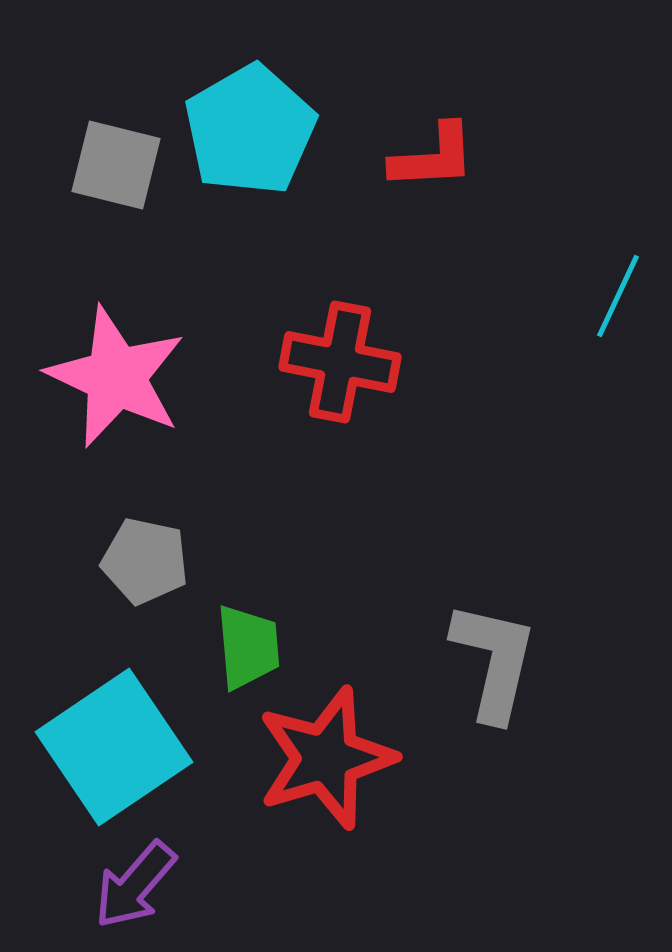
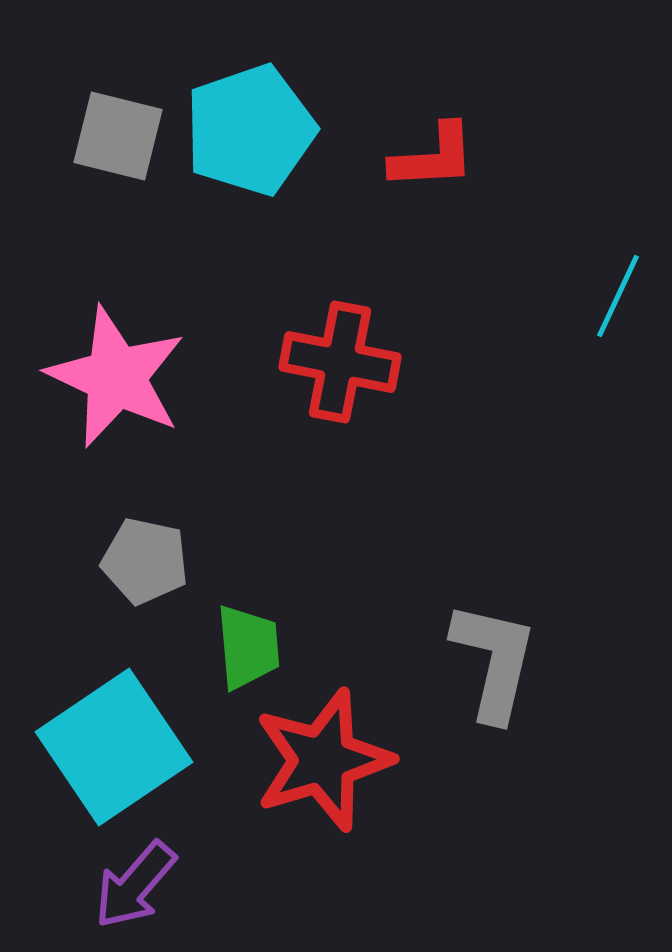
cyan pentagon: rotated 11 degrees clockwise
gray square: moved 2 px right, 29 px up
red star: moved 3 px left, 2 px down
